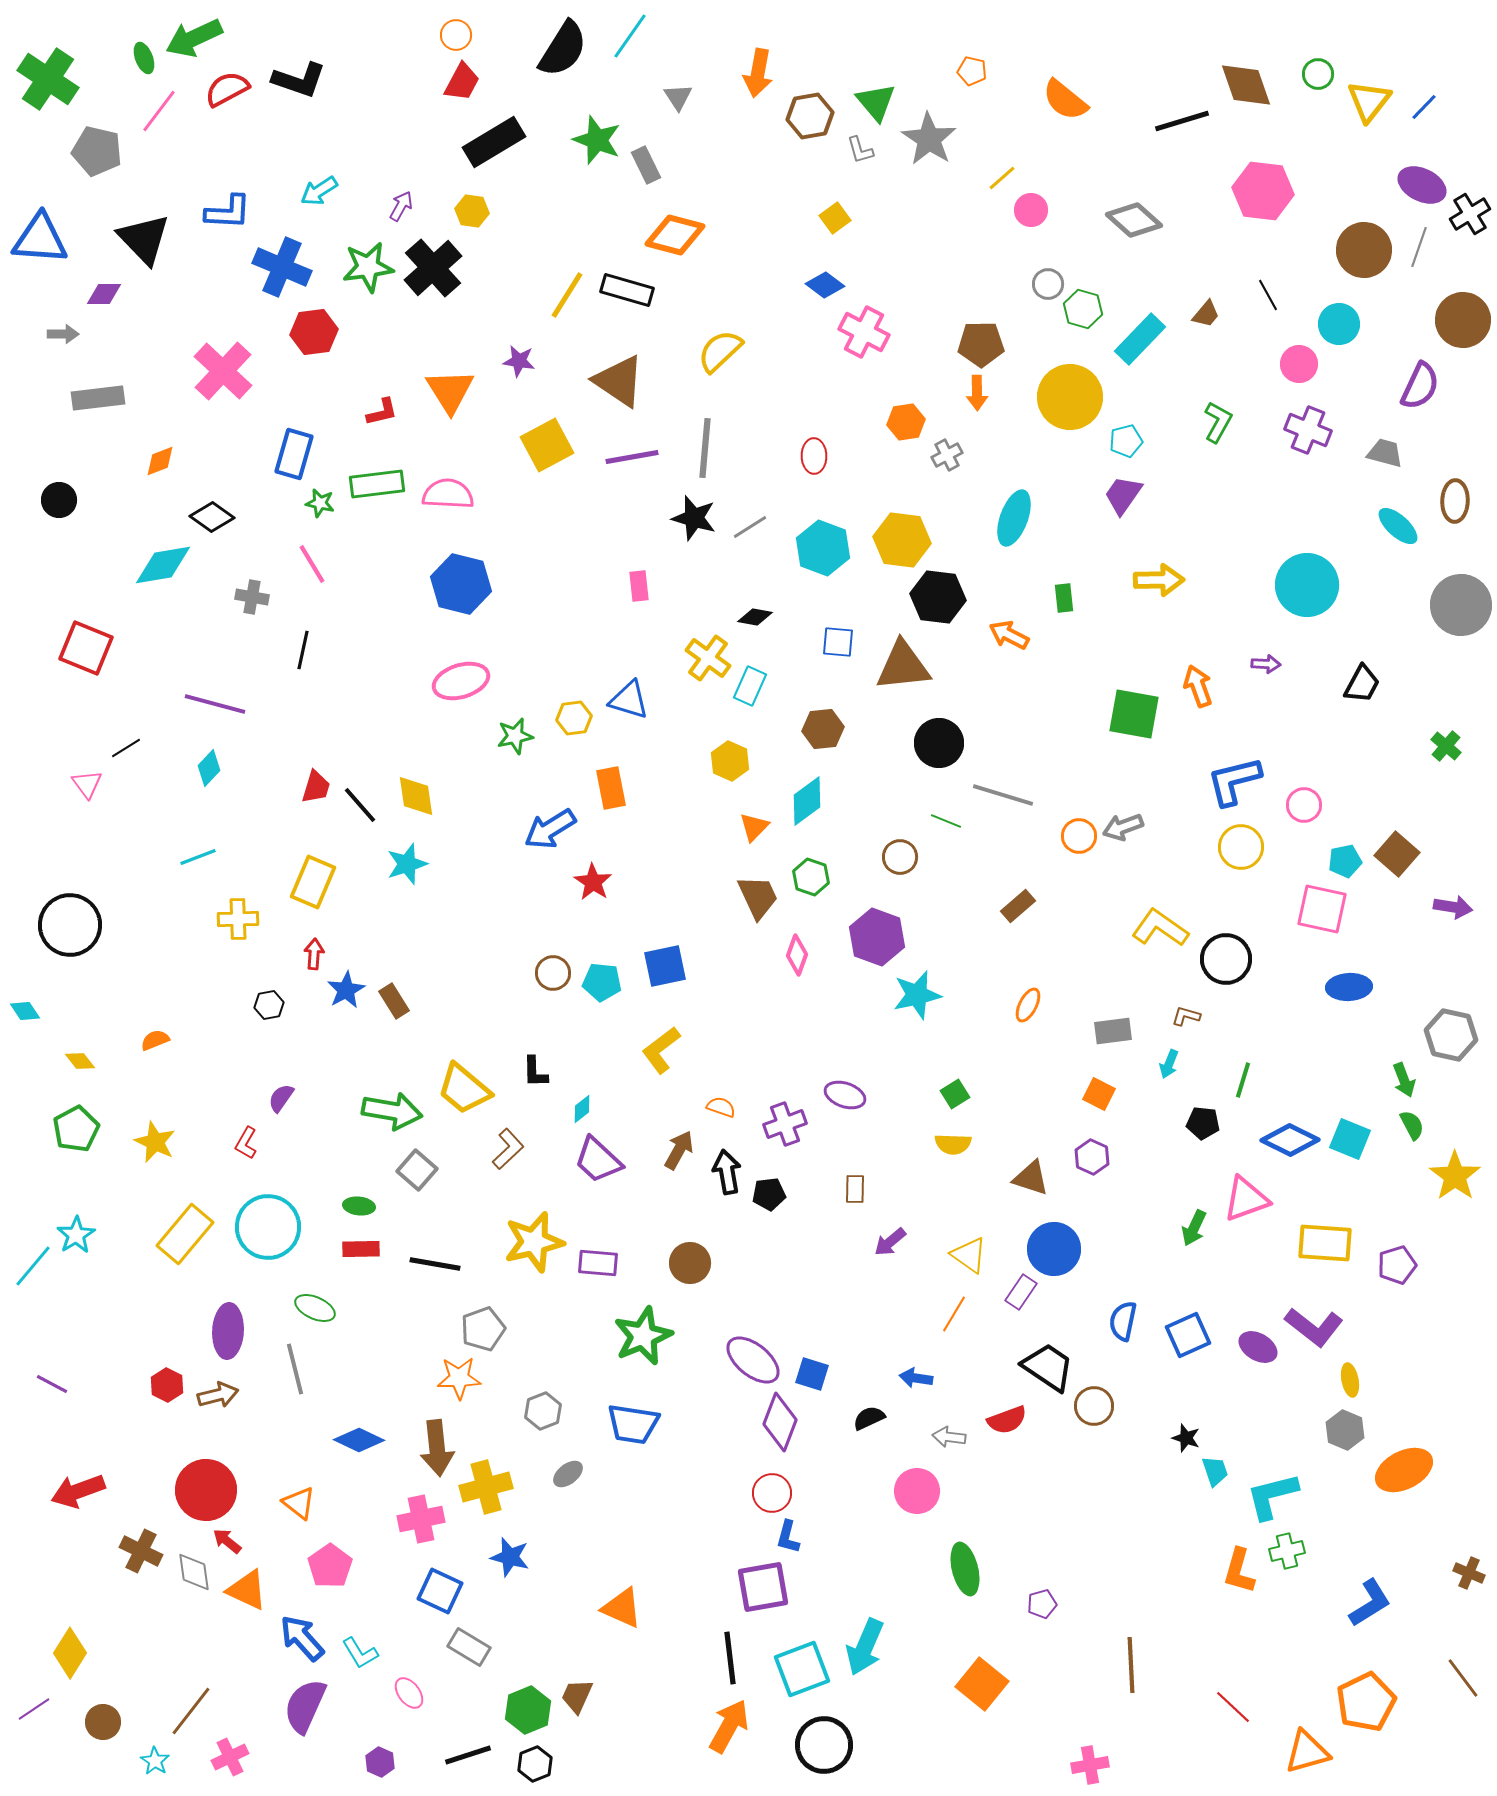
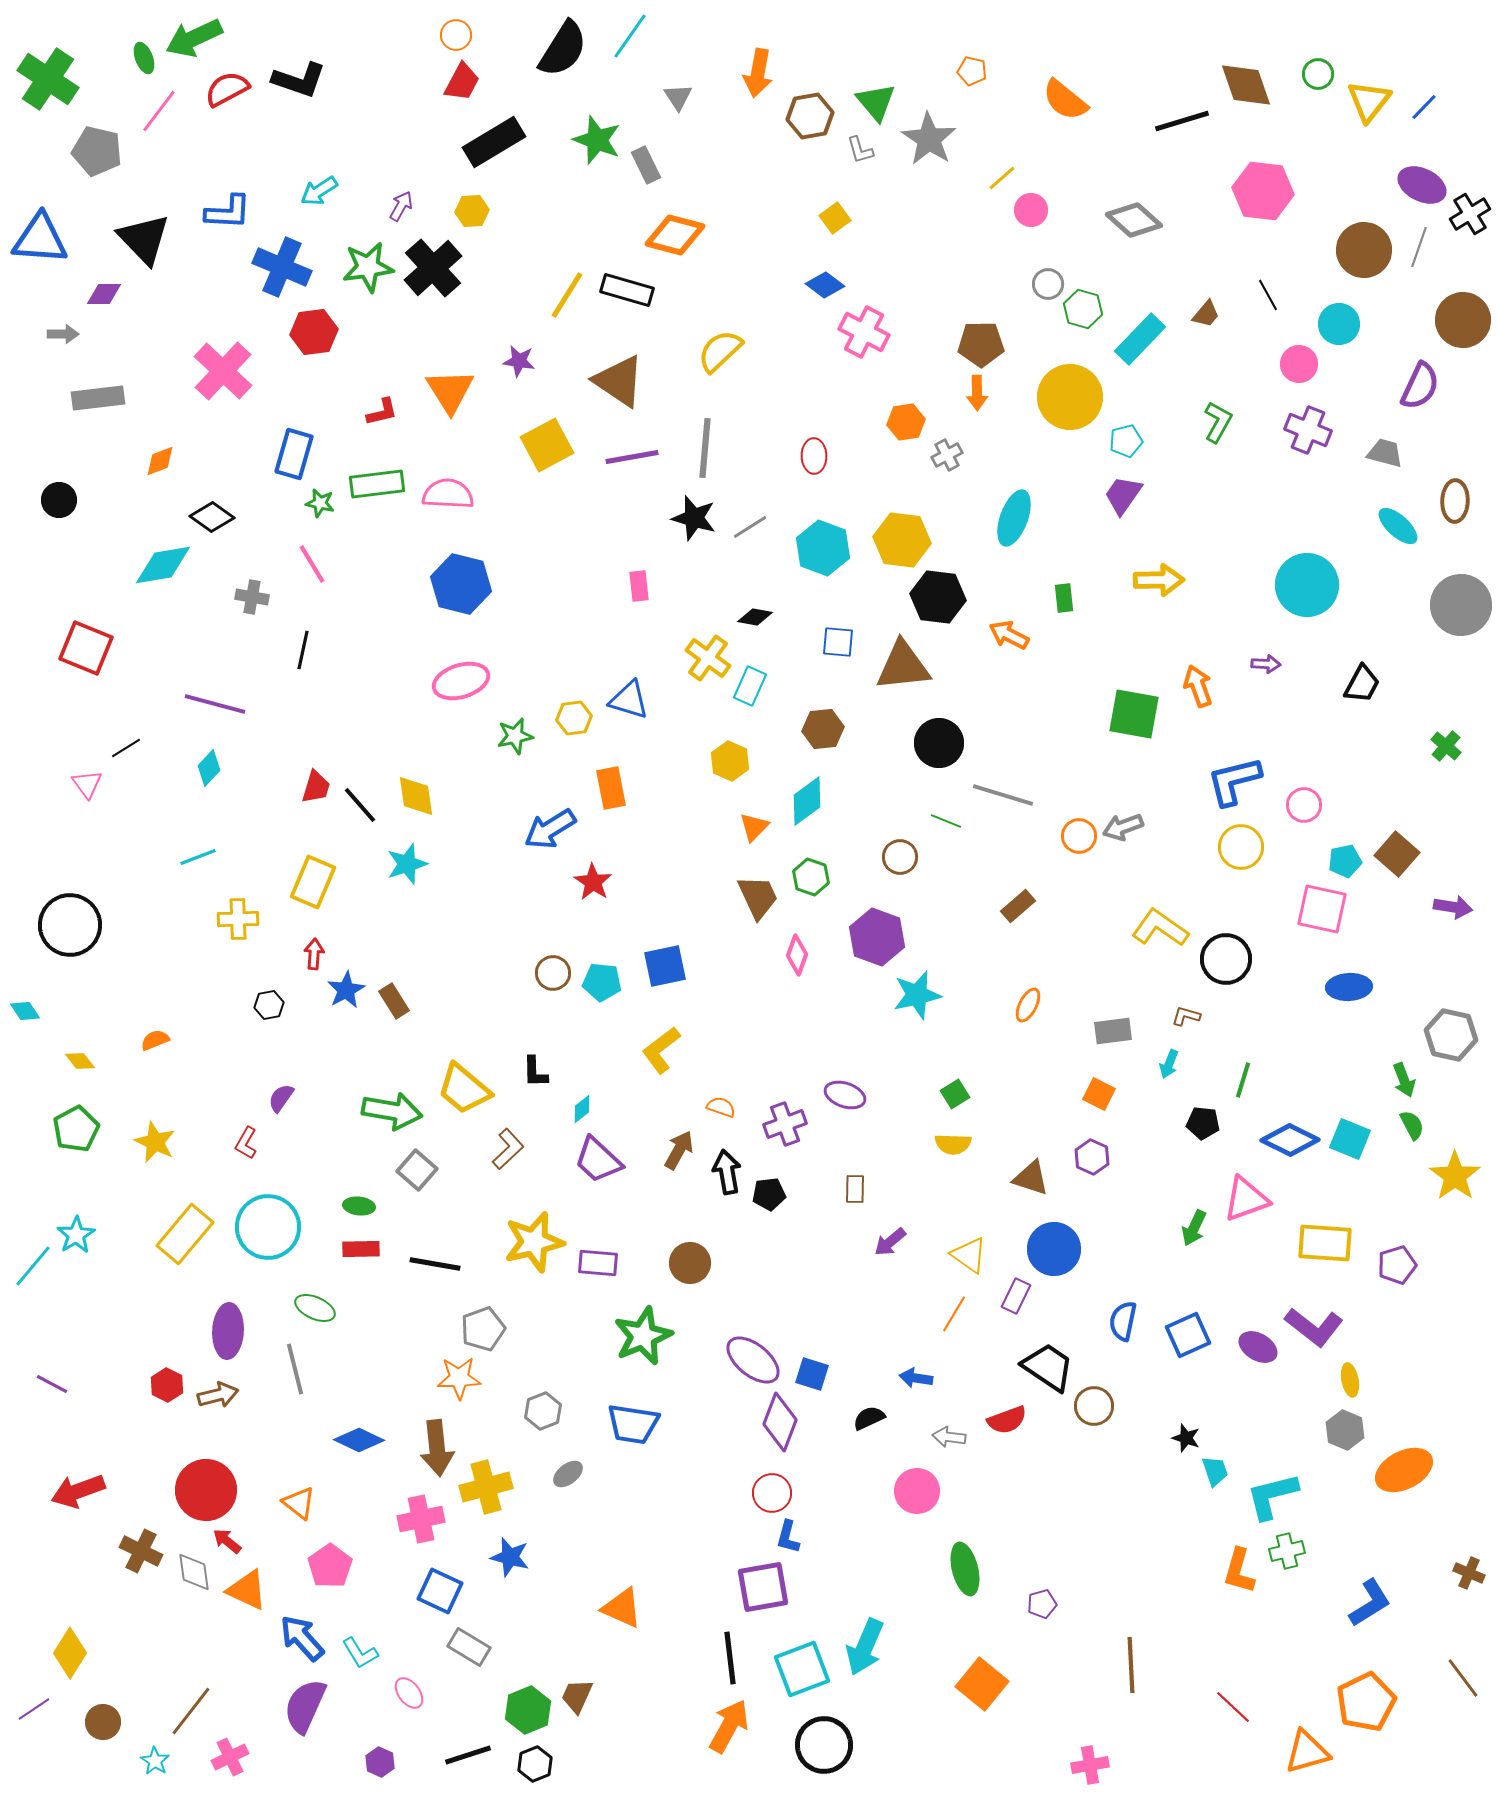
yellow hexagon at (472, 211): rotated 12 degrees counterclockwise
purple rectangle at (1021, 1292): moved 5 px left, 4 px down; rotated 8 degrees counterclockwise
